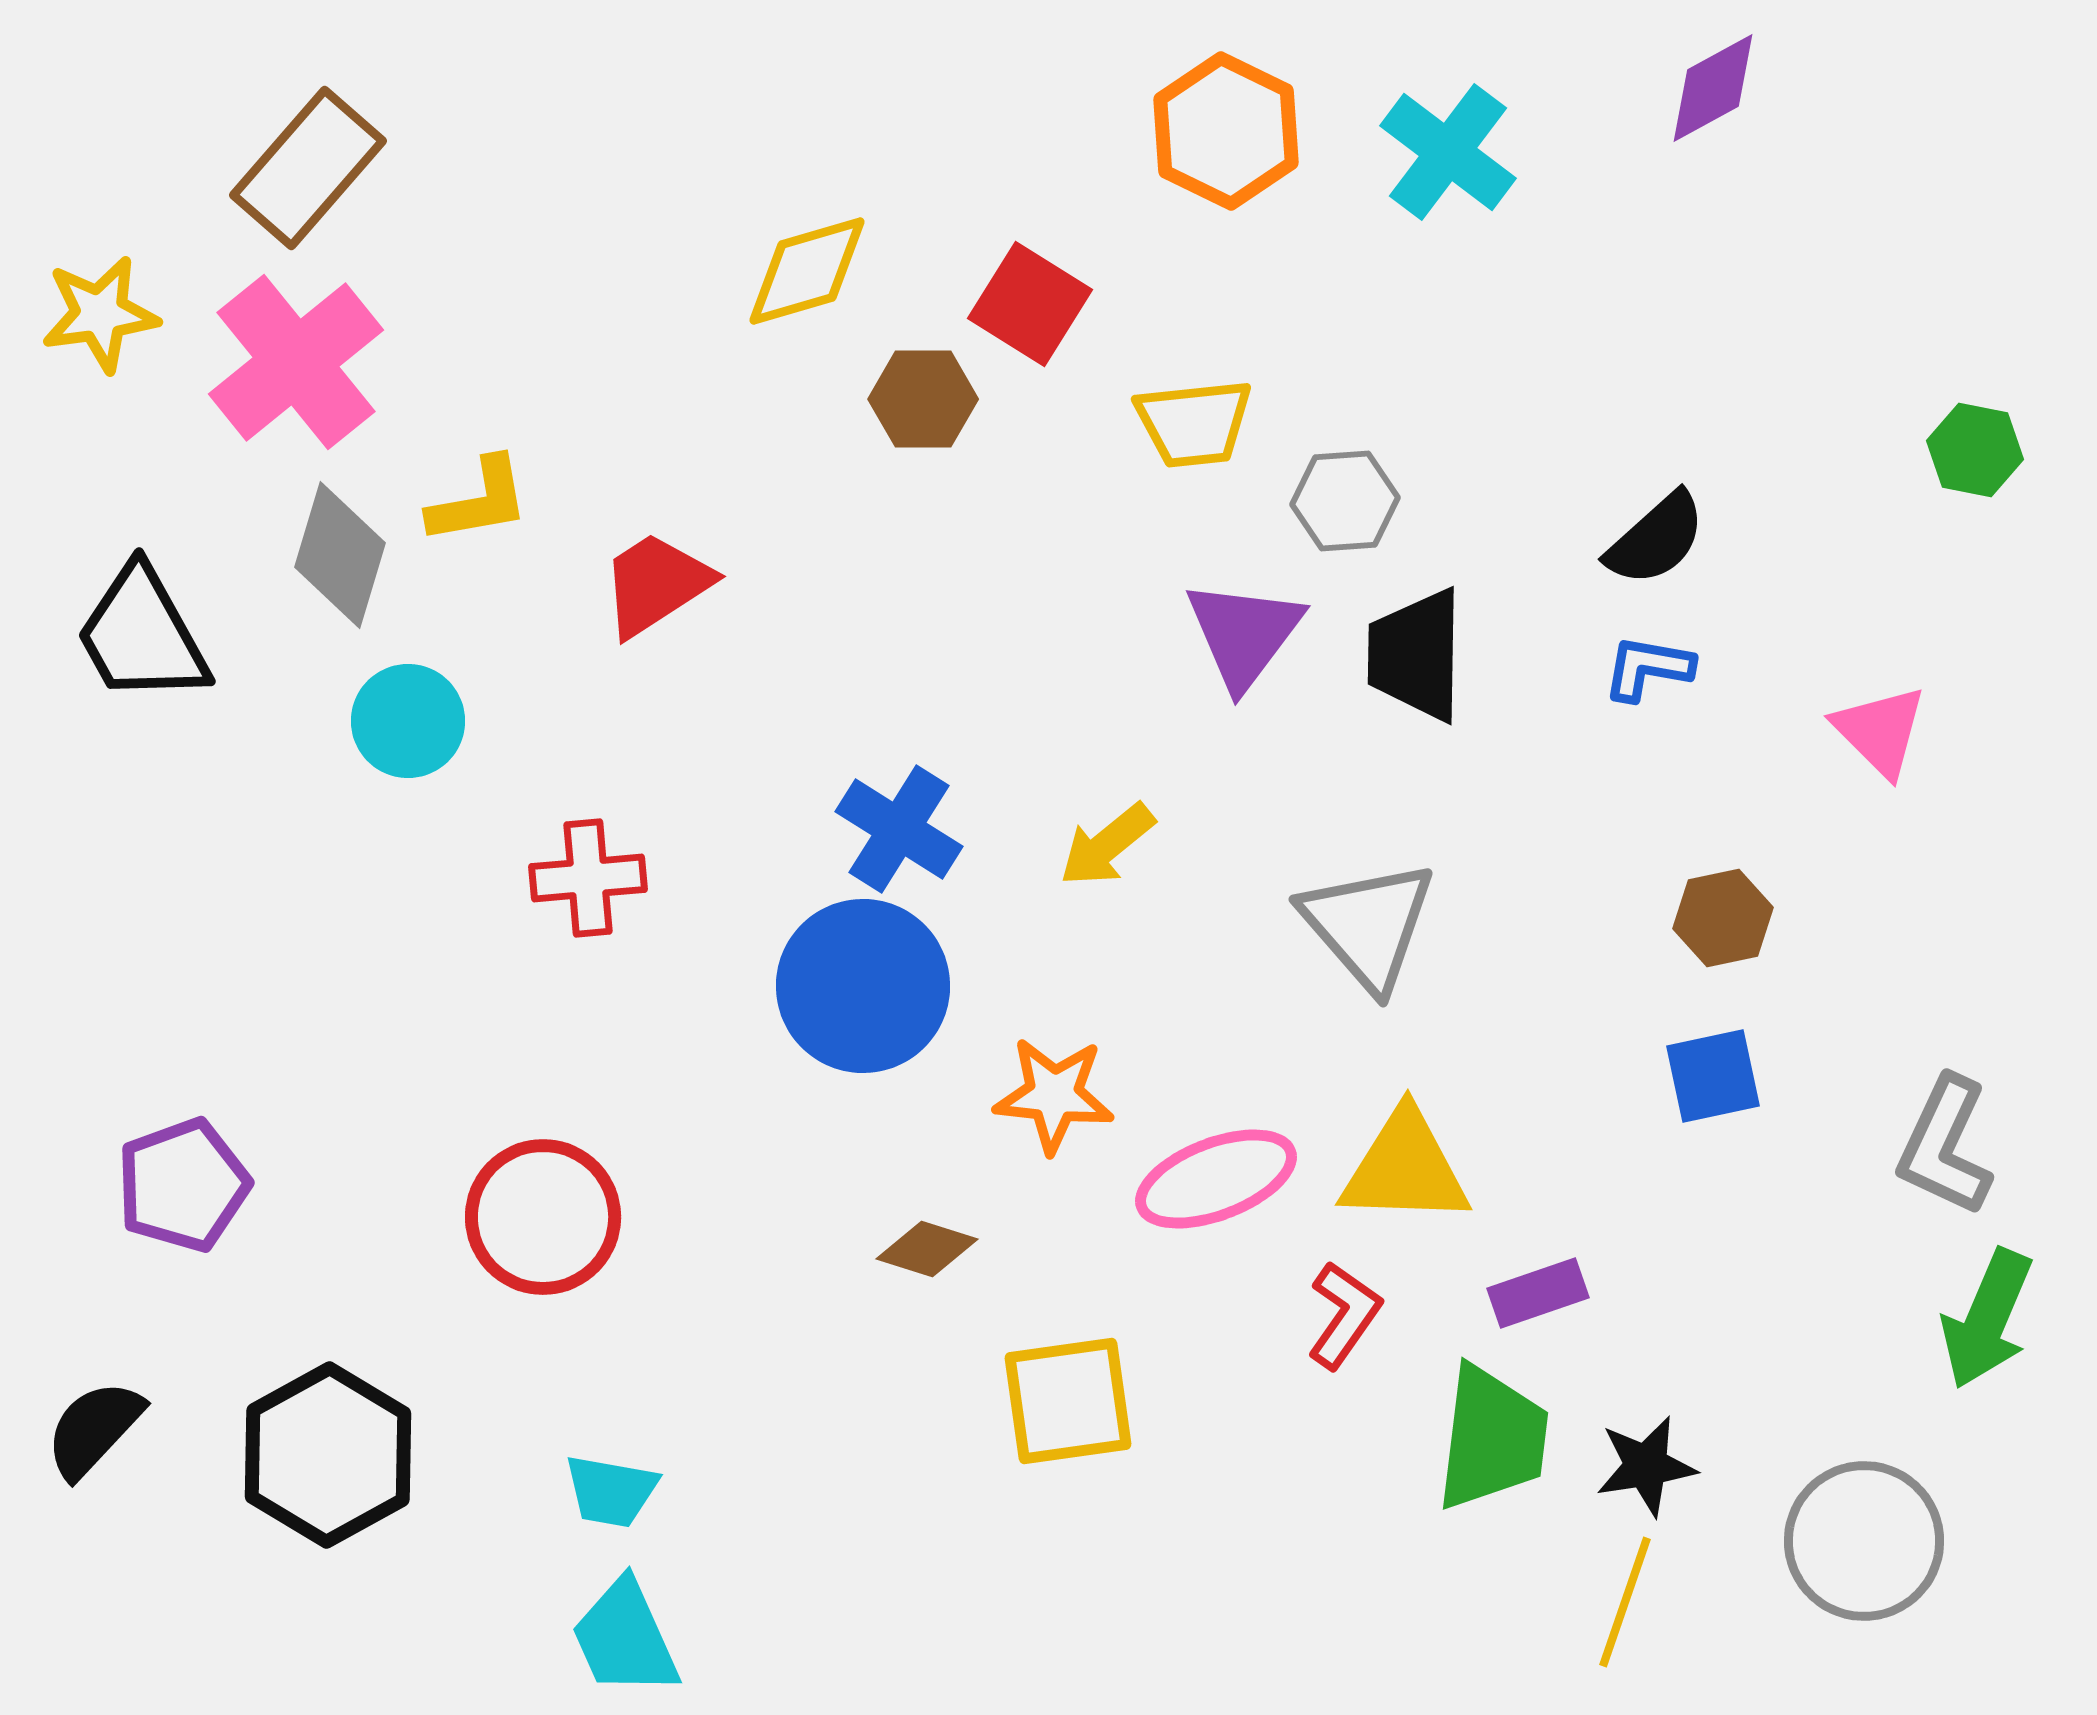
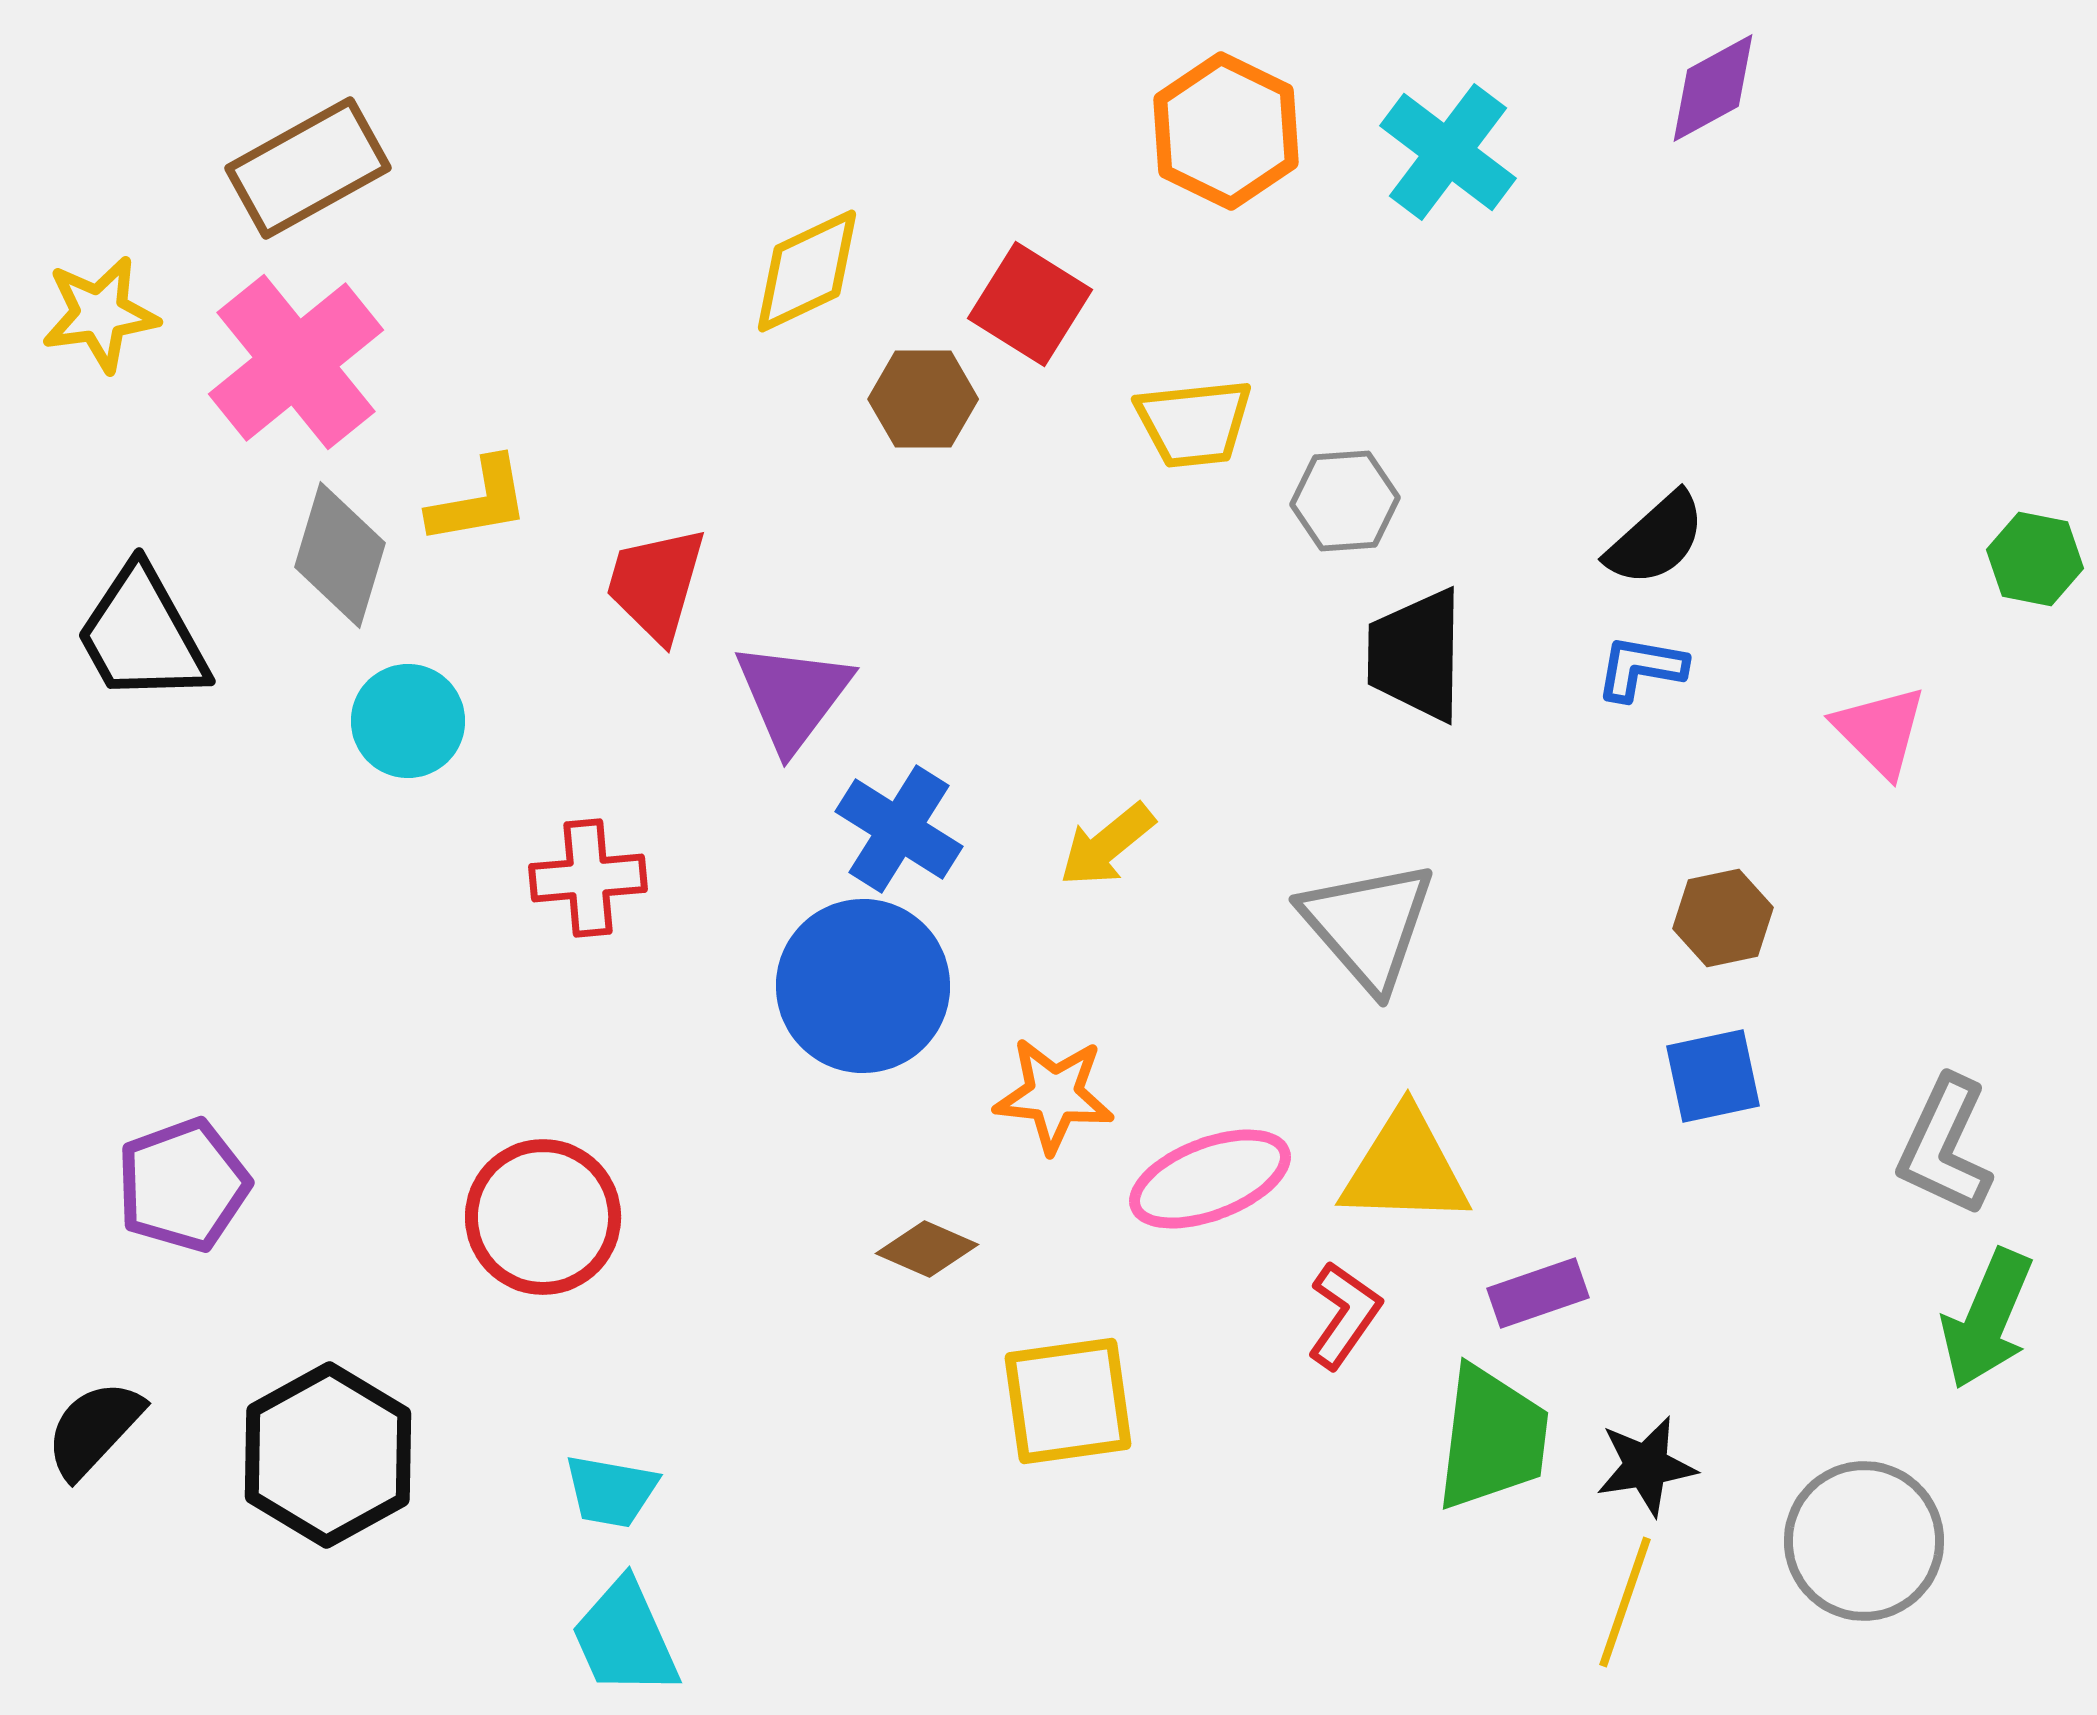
brown rectangle at (308, 168): rotated 20 degrees clockwise
yellow diamond at (807, 271): rotated 9 degrees counterclockwise
green hexagon at (1975, 450): moved 60 px right, 109 px down
red trapezoid at (656, 584): rotated 41 degrees counterclockwise
purple triangle at (1244, 634): moved 451 px left, 62 px down
blue L-shape at (1648, 668): moved 7 px left
pink ellipse at (1216, 1179): moved 6 px left
brown diamond at (927, 1249): rotated 6 degrees clockwise
